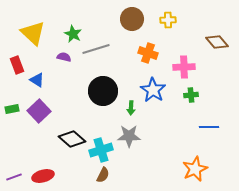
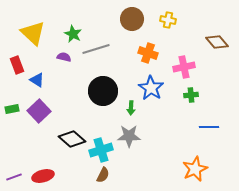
yellow cross: rotated 14 degrees clockwise
pink cross: rotated 10 degrees counterclockwise
blue star: moved 2 px left, 2 px up
